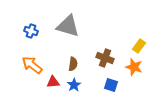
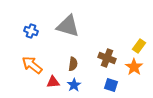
brown cross: moved 2 px right
orange star: rotated 18 degrees clockwise
